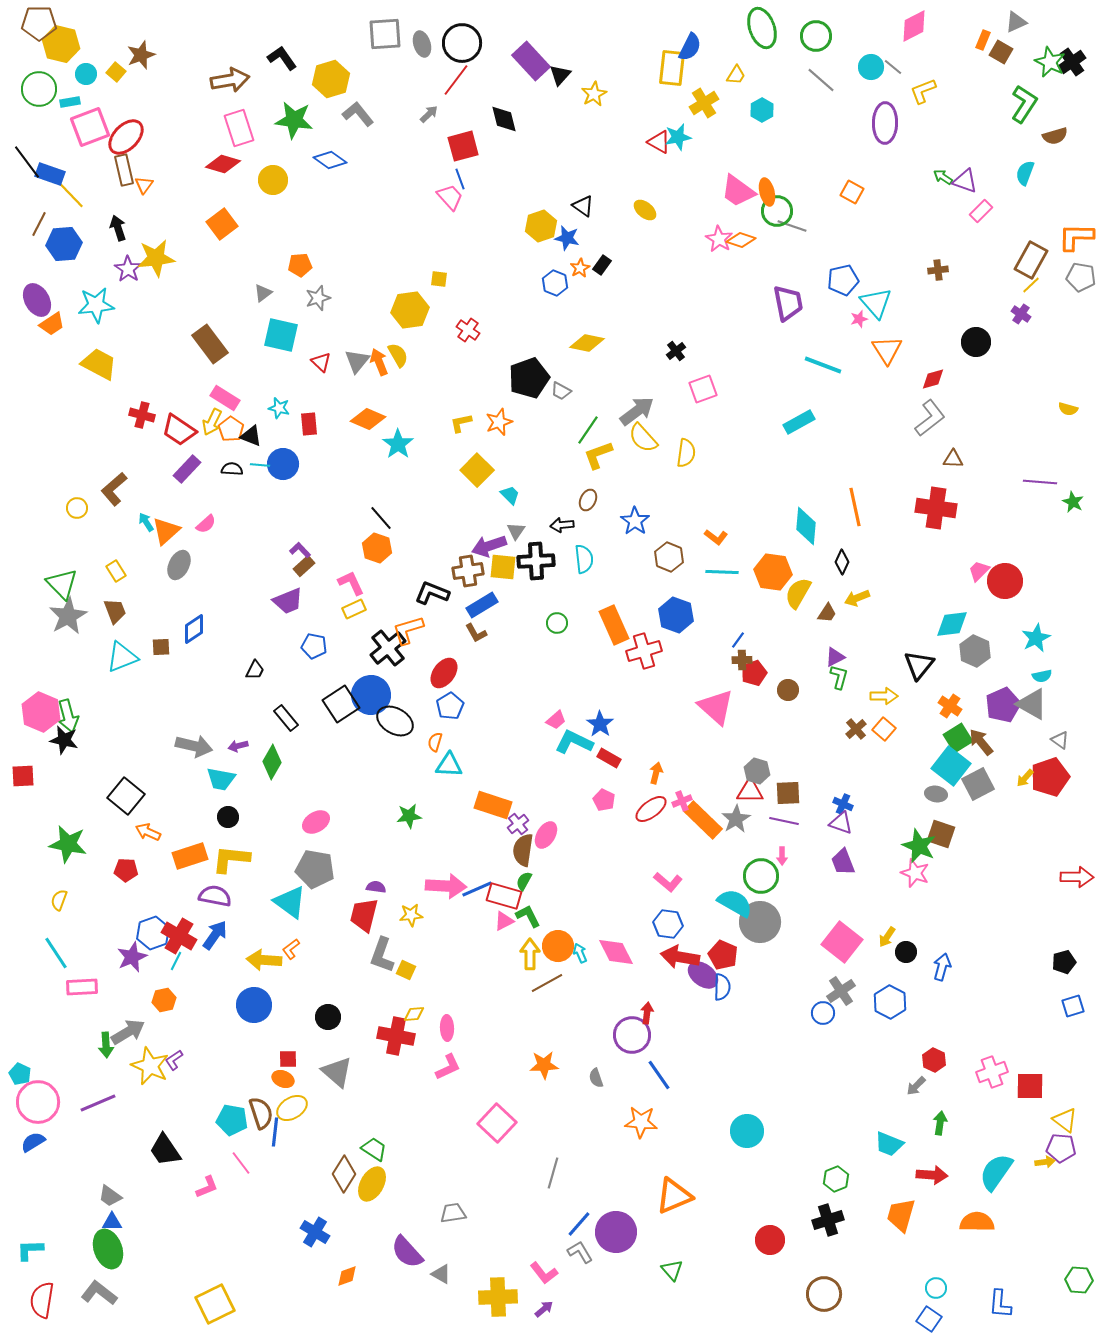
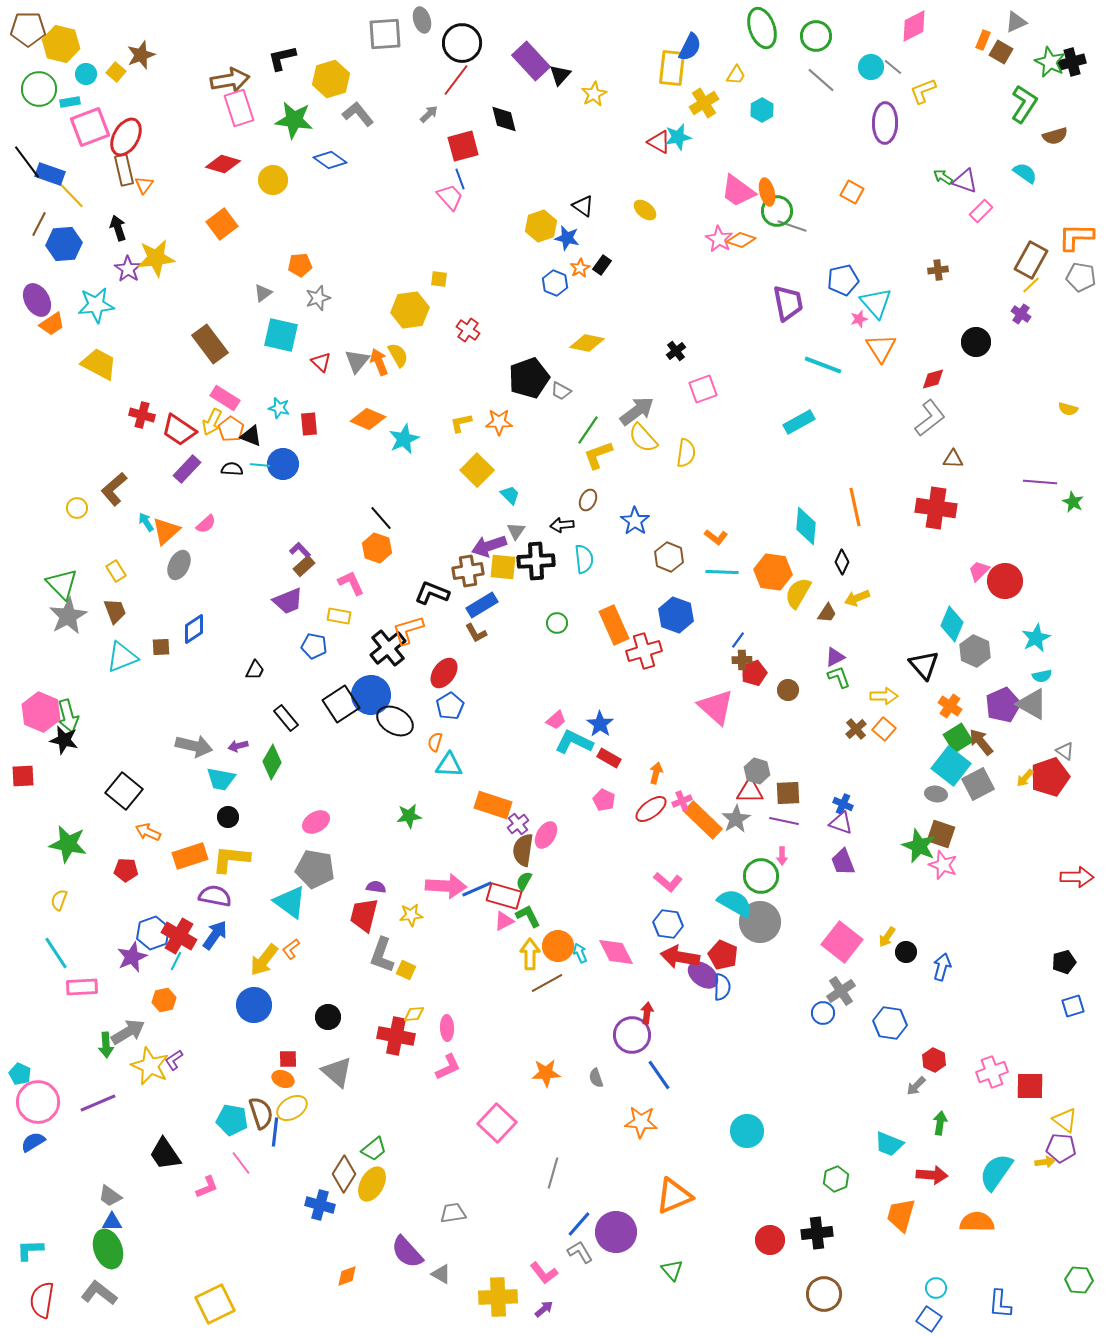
brown pentagon at (39, 23): moved 11 px left, 6 px down
gray ellipse at (422, 44): moved 24 px up
black L-shape at (282, 58): rotated 68 degrees counterclockwise
black cross at (1072, 62): rotated 20 degrees clockwise
pink rectangle at (239, 128): moved 20 px up
red ellipse at (126, 137): rotated 15 degrees counterclockwise
cyan semicircle at (1025, 173): rotated 105 degrees clockwise
orange triangle at (887, 350): moved 6 px left, 2 px up
orange star at (499, 422): rotated 20 degrees clockwise
cyan star at (398, 444): moved 6 px right, 5 px up; rotated 12 degrees clockwise
yellow rectangle at (354, 609): moved 15 px left, 7 px down; rotated 35 degrees clockwise
cyan diamond at (952, 624): rotated 60 degrees counterclockwise
black triangle at (919, 665): moved 5 px right; rotated 20 degrees counterclockwise
green L-shape at (839, 677): rotated 35 degrees counterclockwise
gray triangle at (1060, 740): moved 5 px right, 11 px down
black square at (126, 796): moved 2 px left, 5 px up
pink star at (915, 873): moved 28 px right, 8 px up
yellow arrow at (264, 960): rotated 56 degrees counterclockwise
blue hexagon at (890, 1002): moved 21 px down; rotated 20 degrees counterclockwise
orange star at (544, 1065): moved 2 px right, 8 px down
green trapezoid at (374, 1149): rotated 108 degrees clockwise
black trapezoid at (165, 1150): moved 4 px down
black cross at (828, 1220): moved 11 px left, 13 px down; rotated 12 degrees clockwise
blue cross at (315, 1232): moved 5 px right, 27 px up; rotated 16 degrees counterclockwise
